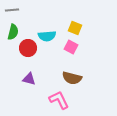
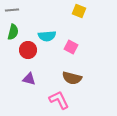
yellow square: moved 4 px right, 17 px up
red circle: moved 2 px down
